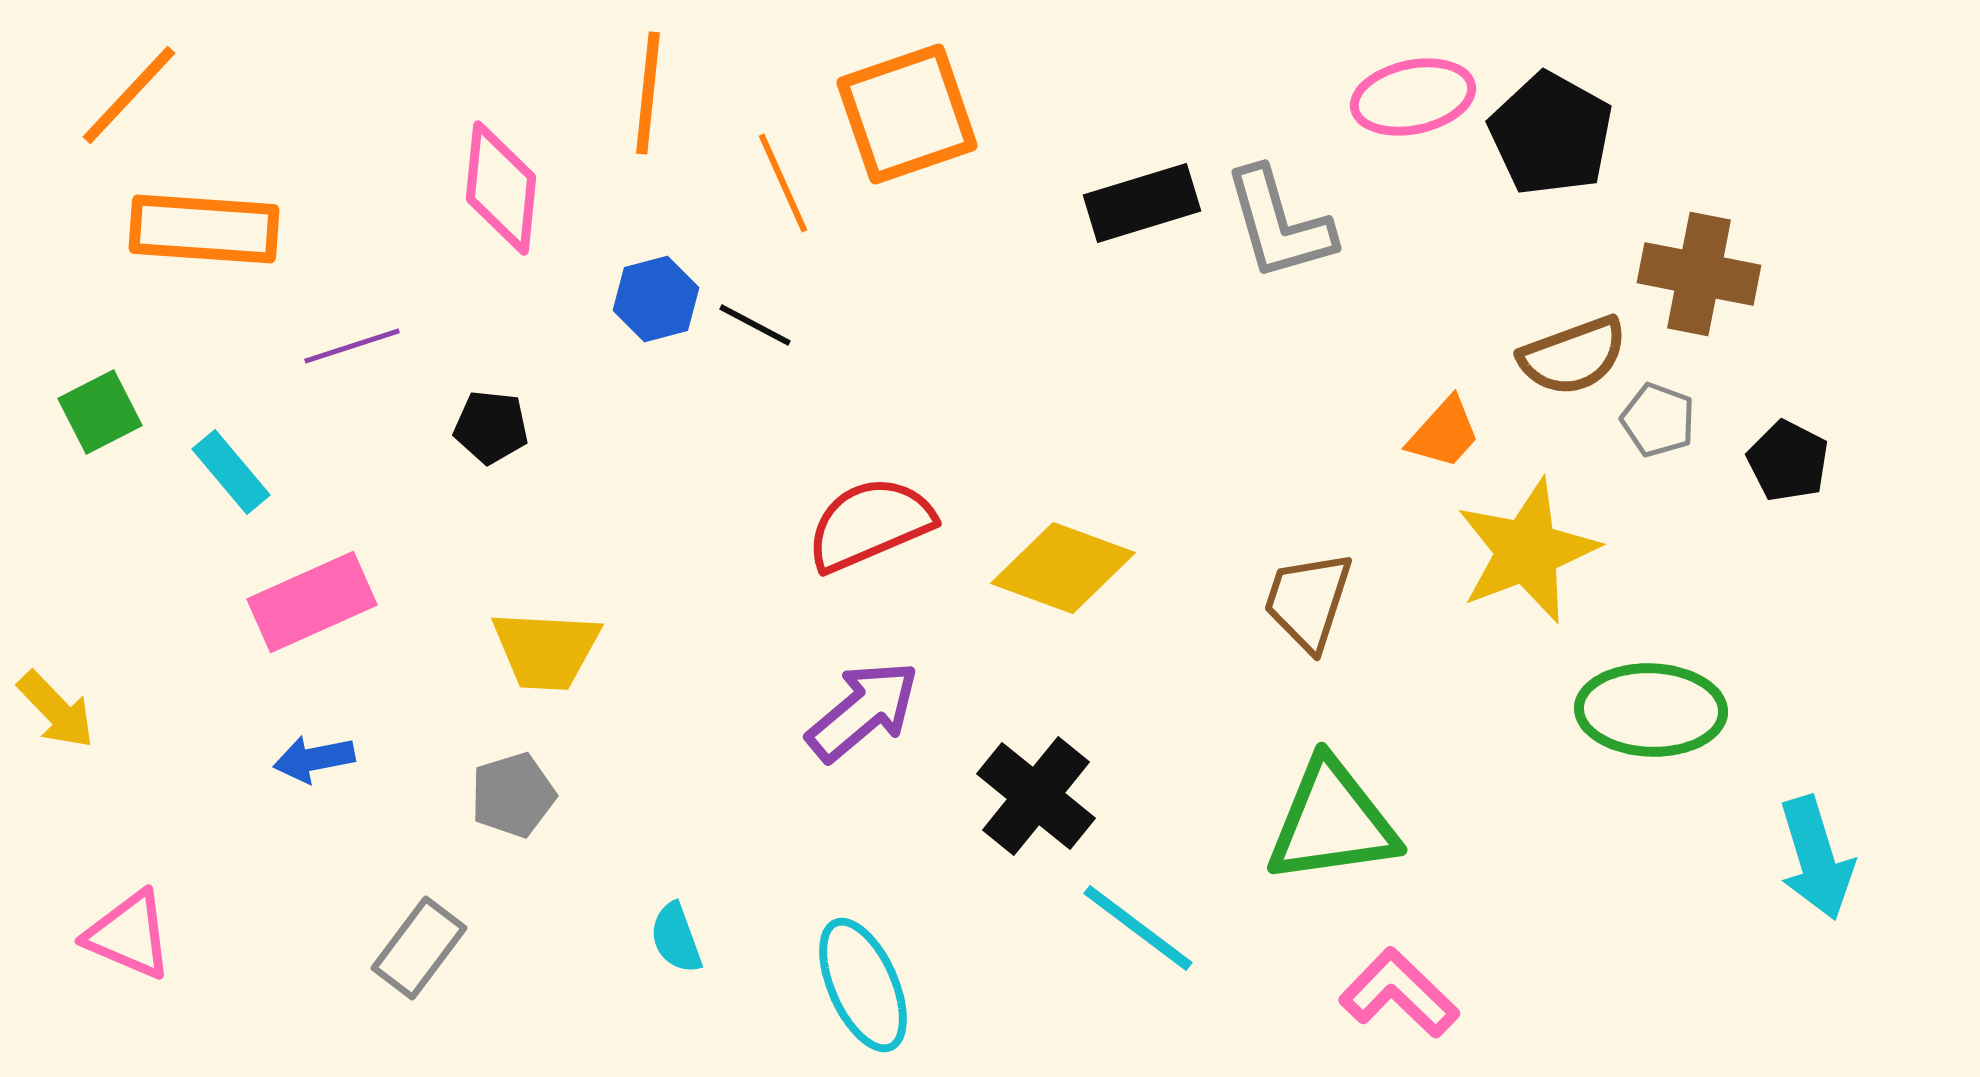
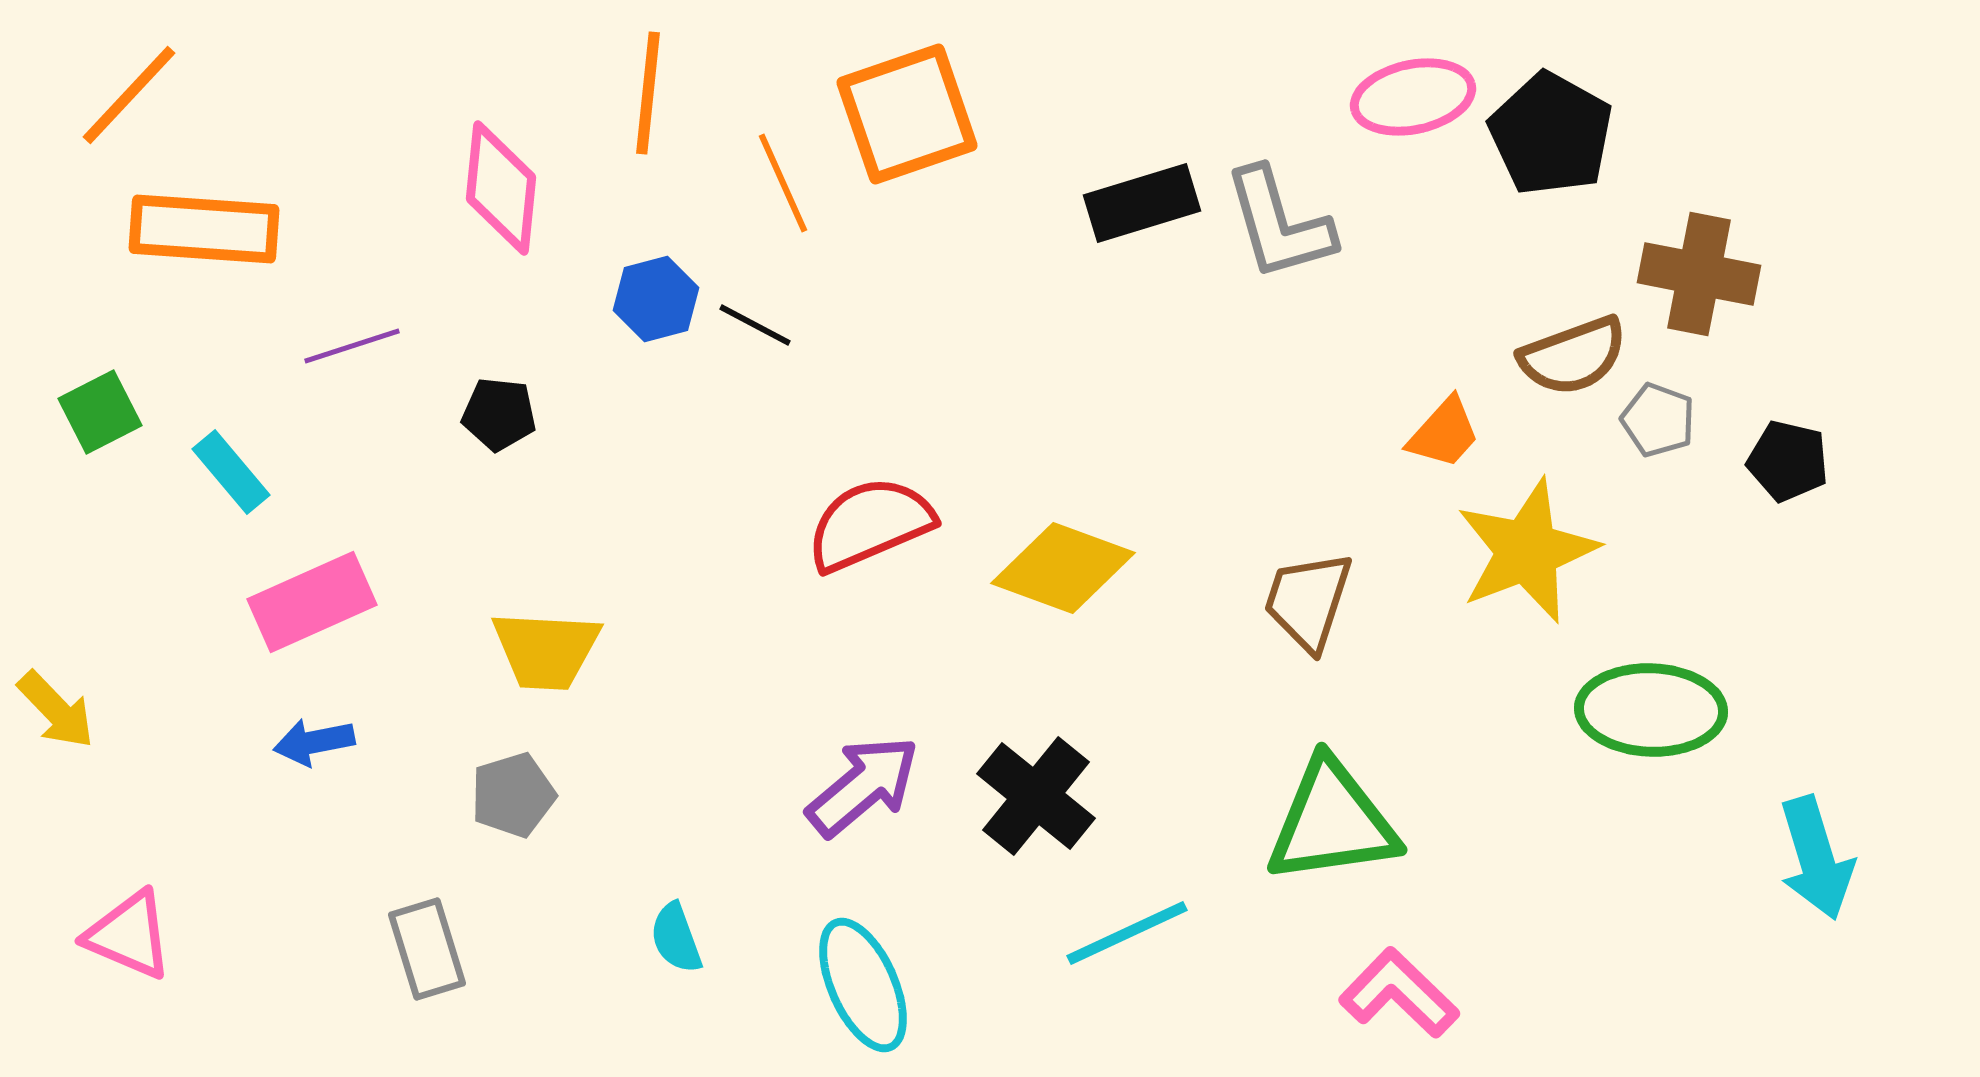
black pentagon at (491, 427): moved 8 px right, 13 px up
black pentagon at (1788, 461): rotated 14 degrees counterclockwise
purple arrow at (863, 711): moved 75 px down
blue arrow at (314, 759): moved 17 px up
cyan line at (1138, 928): moved 11 px left, 5 px down; rotated 62 degrees counterclockwise
gray rectangle at (419, 948): moved 8 px right, 1 px down; rotated 54 degrees counterclockwise
